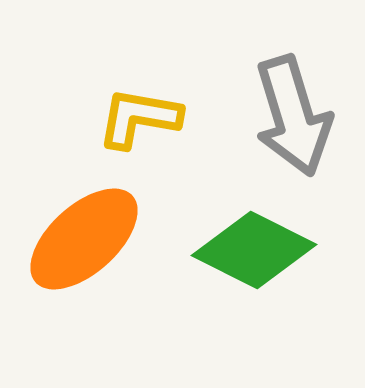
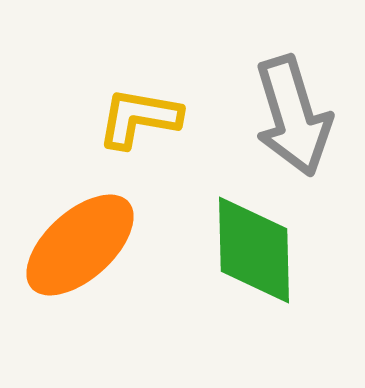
orange ellipse: moved 4 px left, 6 px down
green diamond: rotated 62 degrees clockwise
